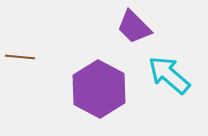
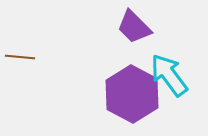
cyan arrow: rotated 12 degrees clockwise
purple hexagon: moved 33 px right, 5 px down
